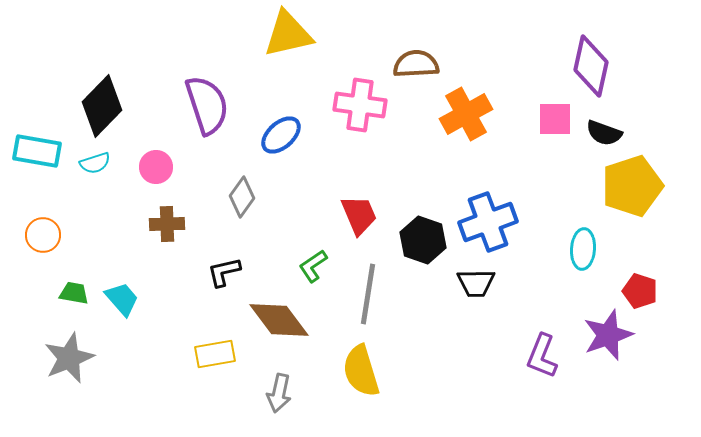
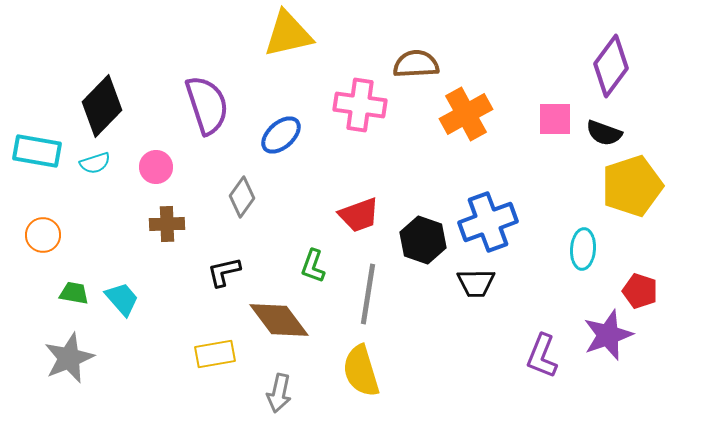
purple diamond: moved 20 px right; rotated 24 degrees clockwise
red trapezoid: rotated 93 degrees clockwise
green L-shape: rotated 36 degrees counterclockwise
